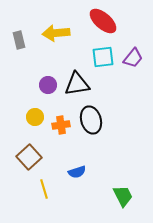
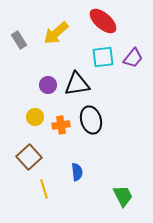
yellow arrow: rotated 36 degrees counterclockwise
gray rectangle: rotated 18 degrees counterclockwise
blue semicircle: rotated 78 degrees counterclockwise
